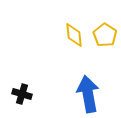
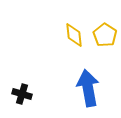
blue arrow: moved 6 px up
